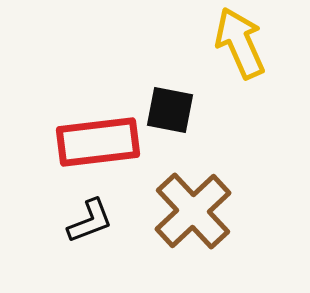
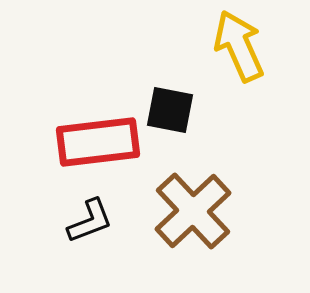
yellow arrow: moved 1 px left, 3 px down
